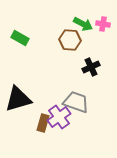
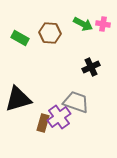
brown hexagon: moved 20 px left, 7 px up
